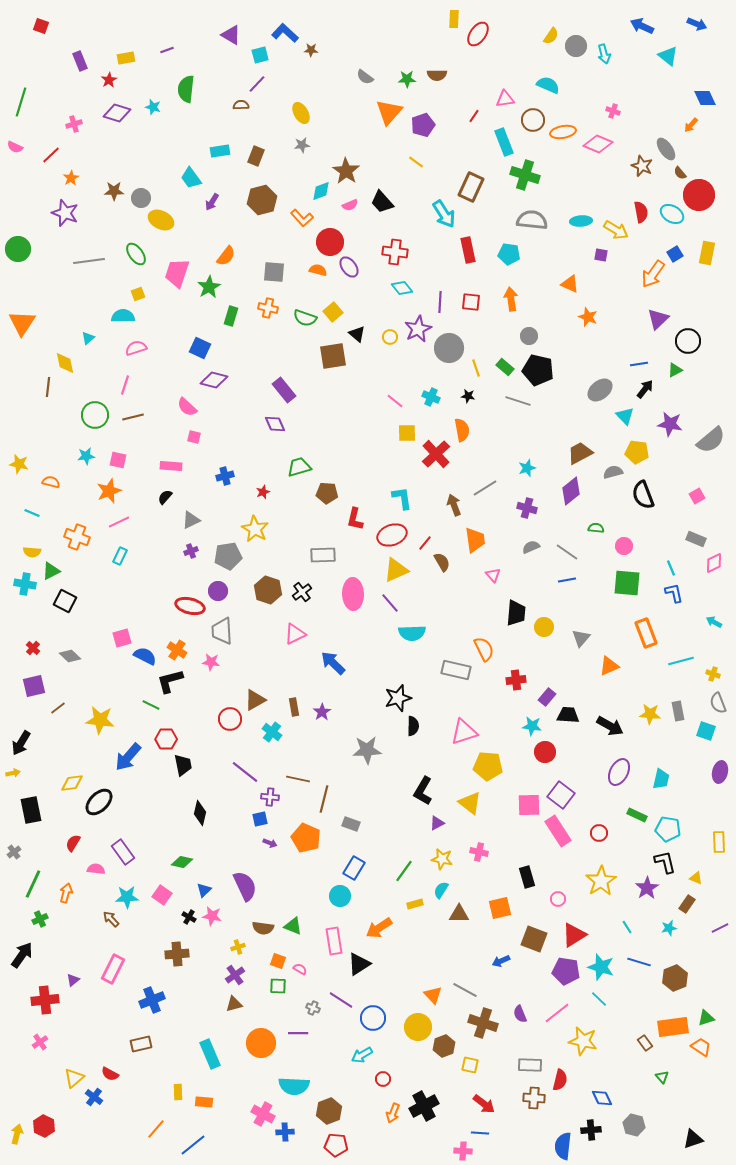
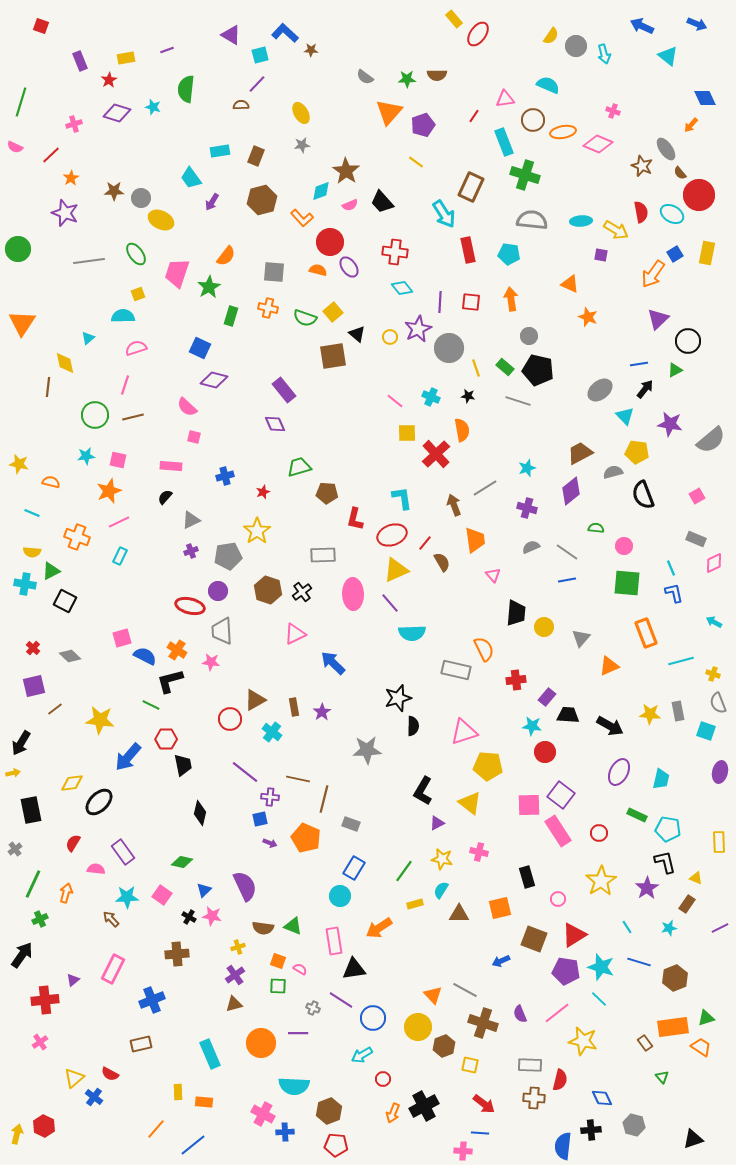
yellow rectangle at (454, 19): rotated 42 degrees counterclockwise
yellow star at (255, 529): moved 2 px right, 2 px down; rotated 8 degrees clockwise
brown line at (58, 708): moved 3 px left, 1 px down
gray cross at (14, 852): moved 1 px right, 3 px up
black triangle at (359, 964): moved 5 px left, 5 px down; rotated 25 degrees clockwise
